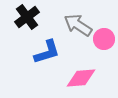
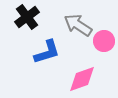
pink circle: moved 2 px down
pink diamond: moved 1 px right, 1 px down; rotated 16 degrees counterclockwise
